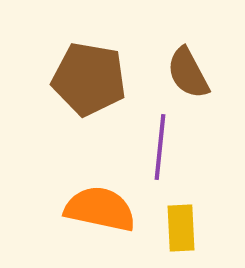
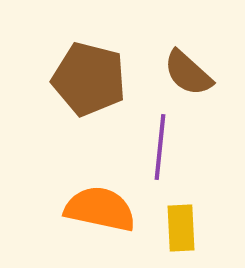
brown semicircle: rotated 20 degrees counterclockwise
brown pentagon: rotated 4 degrees clockwise
